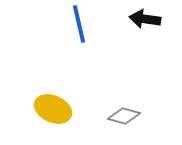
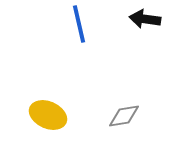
yellow ellipse: moved 5 px left, 6 px down
gray diamond: rotated 24 degrees counterclockwise
